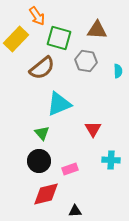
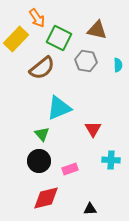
orange arrow: moved 2 px down
brown triangle: rotated 10 degrees clockwise
green square: rotated 10 degrees clockwise
cyan semicircle: moved 6 px up
cyan triangle: moved 4 px down
green triangle: moved 1 px down
red diamond: moved 4 px down
black triangle: moved 15 px right, 2 px up
